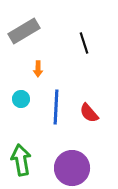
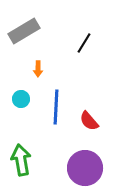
black line: rotated 50 degrees clockwise
red semicircle: moved 8 px down
purple circle: moved 13 px right
